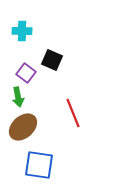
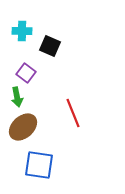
black square: moved 2 px left, 14 px up
green arrow: moved 1 px left
